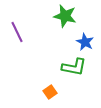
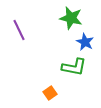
green star: moved 6 px right, 2 px down
purple line: moved 2 px right, 2 px up
orange square: moved 1 px down
